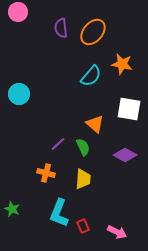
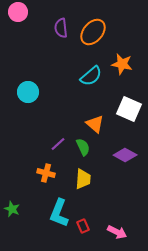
cyan semicircle: rotated 10 degrees clockwise
cyan circle: moved 9 px right, 2 px up
white square: rotated 15 degrees clockwise
